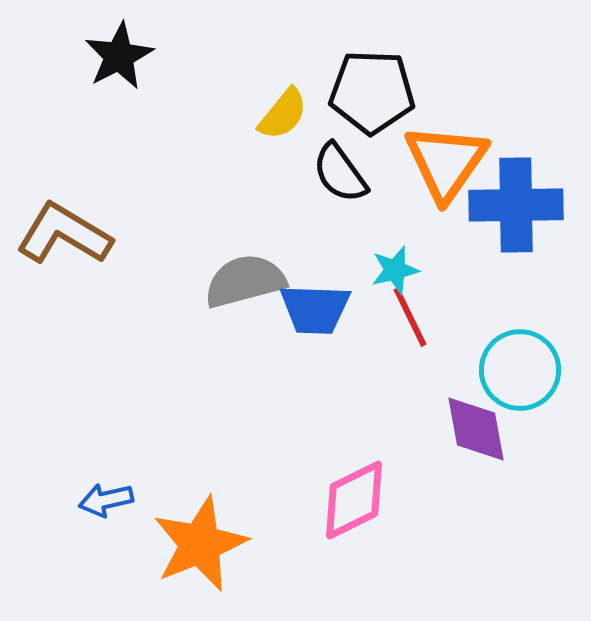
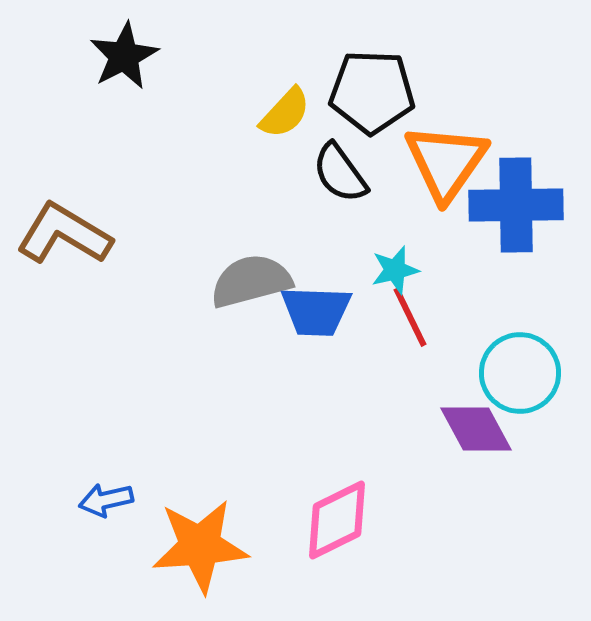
black star: moved 5 px right
yellow semicircle: moved 2 px right, 1 px up; rotated 4 degrees clockwise
gray semicircle: moved 6 px right
blue trapezoid: moved 1 px right, 2 px down
cyan circle: moved 3 px down
purple diamond: rotated 18 degrees counterclockwise
pink diamond: moved 17 px left, 20 px down
orange star: moved 2 px down; rotated 18 degrees clockwise
